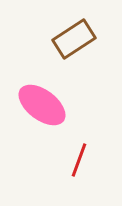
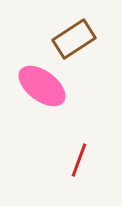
pink ellipse: moved 19 px up
